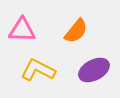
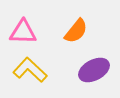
pink triangle: moved 1 px right, 2 px down
yellow L-shape: moved 8 px left; rotated 16 degrees clockwise
